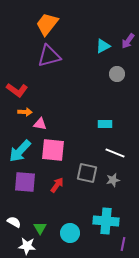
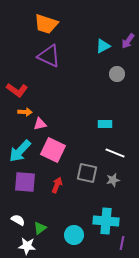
orange trapezoid: moved 1 px left; rotated 110 degrees counterclockwise
purple triangle: rotated 40 degrees clockwise
pink triangle: rotated 24 degrees counterclockwise
pink square: rotated 20 degrees clockwise
red arrow: rotated 14 degrees counterclockwise
white semicircle: moved 4 px right, 2 px up
green triangle: rotated 24 degrees clockwise
cyan circle: moved 4 px right, 2 px down
purple line: moved 1 px left, 1 px up
